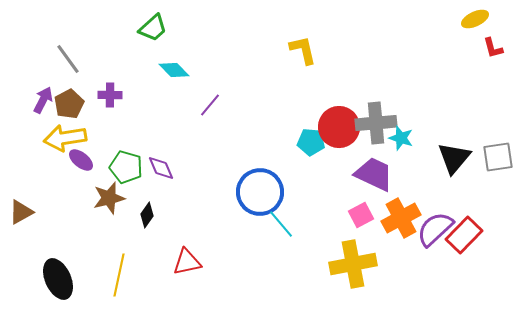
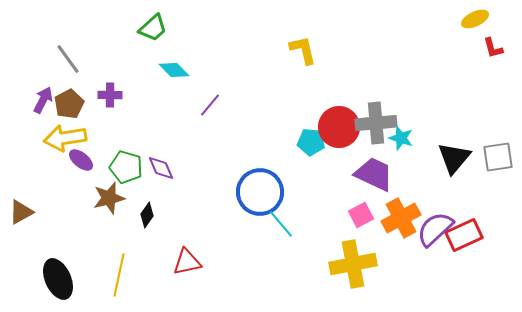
red rectangle: rotated 21 degrees clockwise
